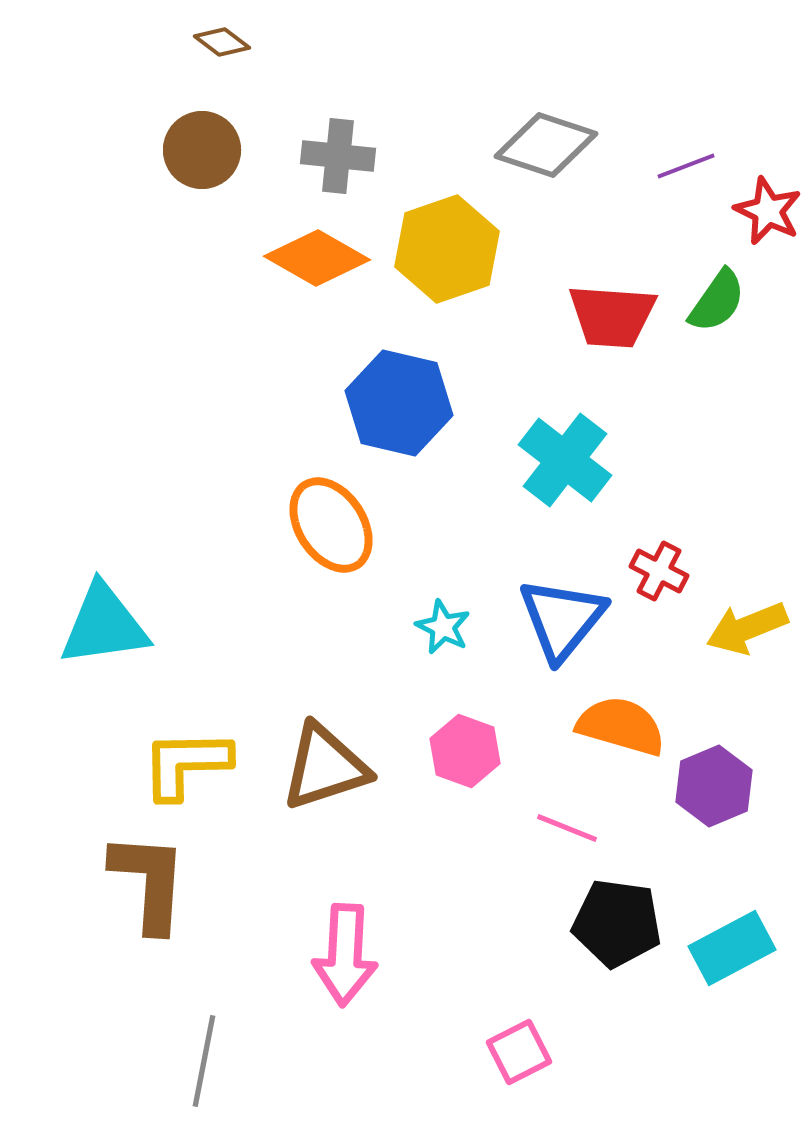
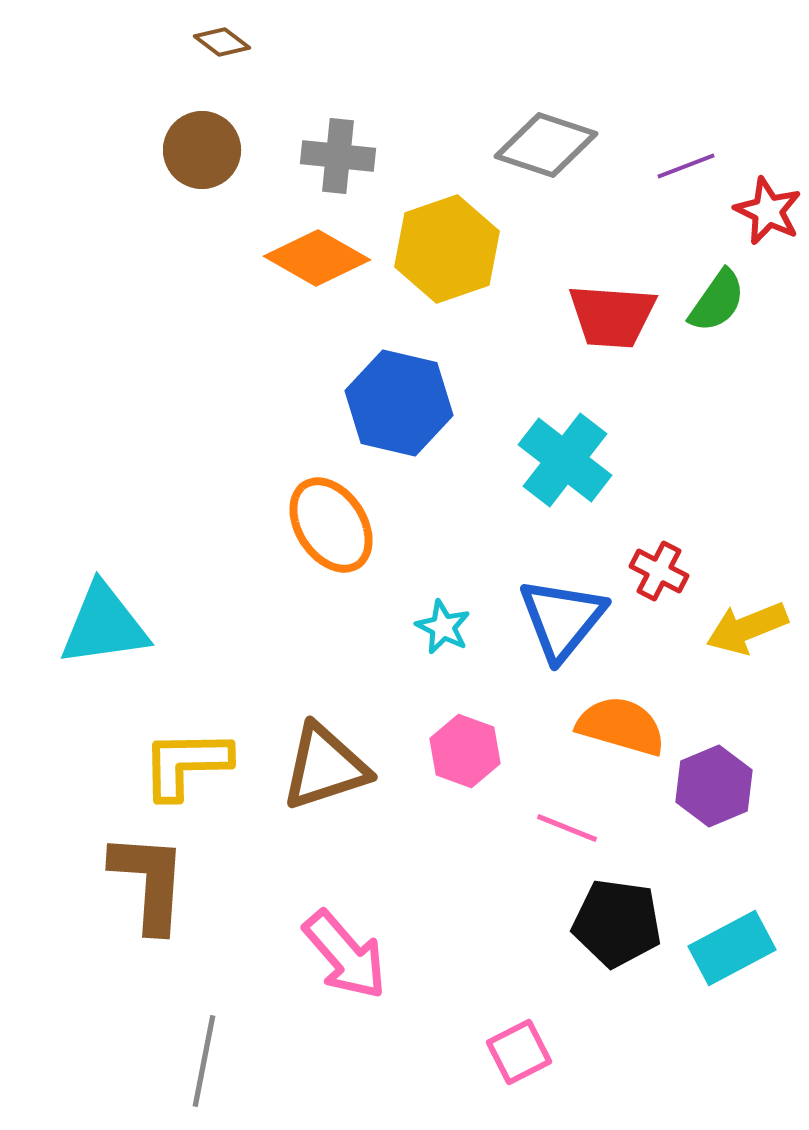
pink arrow: rotated 44 degrees counterclockwise
